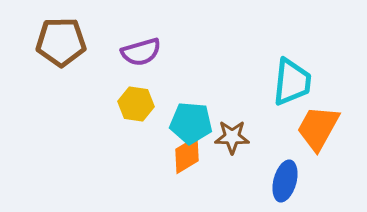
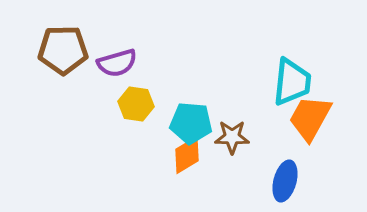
brown pentagon: moved 2 px right, 8 px down
purple semicircle: moved 24 px left, 11 px down
orange trapezoid: moved 8 px left, 10 px up
